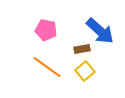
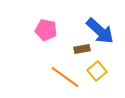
orange line: moved 18 px right, 10 px down
yellow square: moved 12 px right
